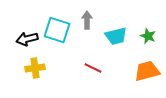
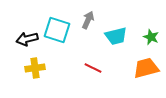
gray arrow: moved 1 px right; rotated 24 degrees clockwise
green star: moved 3 px right, 1 px down
orange trapezoid: moved 1 px left, 3 px up
